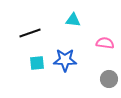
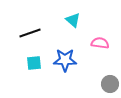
cyan triangle: rotated 35 degrees clockwise
pink semicircle: moved 5 px left
cyan square: moved 3 px left
gray circle: moved 1 px right, 5 px down
